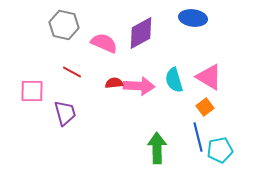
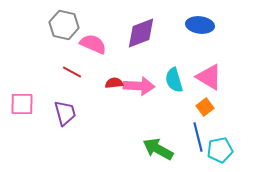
blue ellipse: moved 7 px right, 7 px down
purple diamond: rotated 8 degrees clockwise
pink semicircle: moved 11 px left, 1 px down
pink square: moved 10 px left, 13 px down
green arrow: moved 1 px right, 1 px down; rotated 60 degrees counterclockwise
